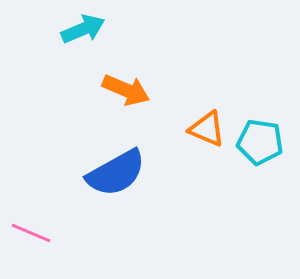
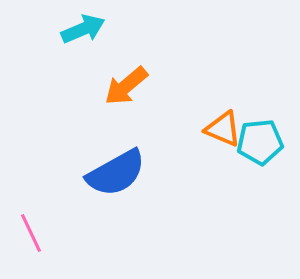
orange arrow: moved 4 px up; rotated 117 degrees clockwise
orange triangle: moved 16 px right
cyan pentagon: rotated 15 degrees counterclockwise
pink line: rotated 42 degrees clockwise
